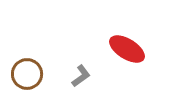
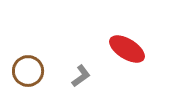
brown circle: moved 1 px right, 3 px up
